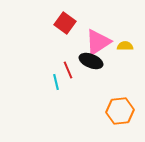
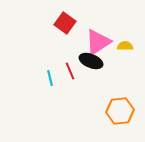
red line: moved 2 px right, 1 px down
cyan line: moved 6 px left, 4 px up
